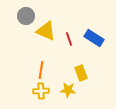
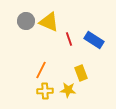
gray circle: moved 5 px down
yellow triangle: moved 3 px right, 9 px up
blue rectangle: moved 2 px down
orange line: rotated 18 degrees clockwise
yellow cross: moved 4 px right
